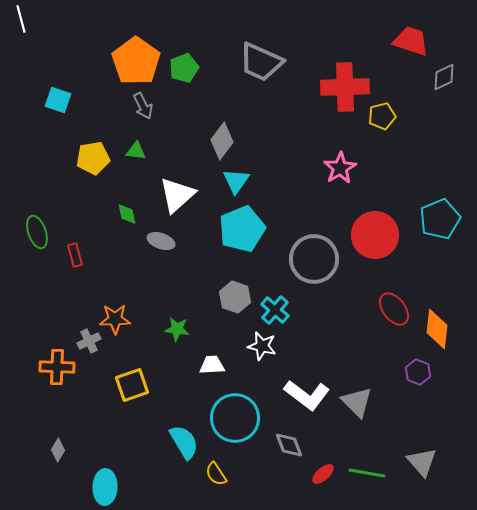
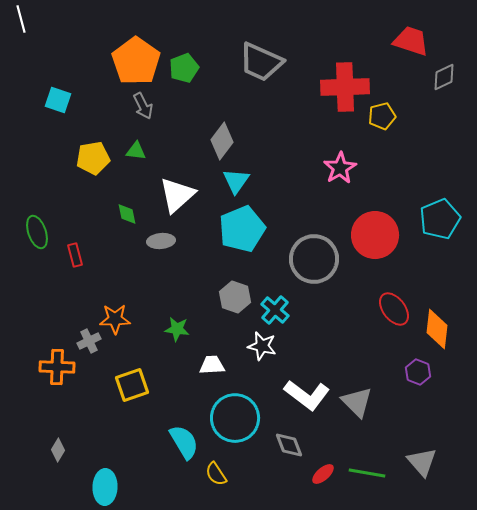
gray ellipse at (161, 241): rotated 24 degrees counterclockwise
